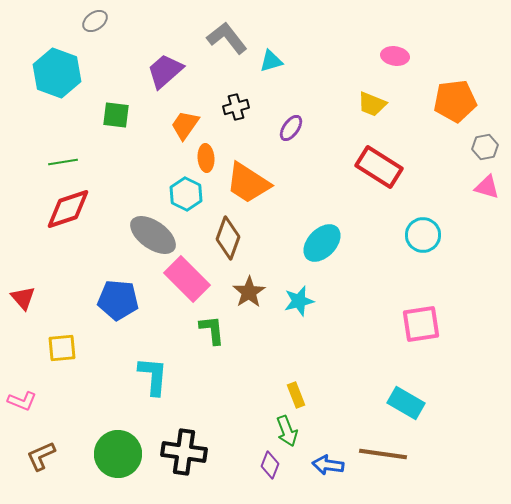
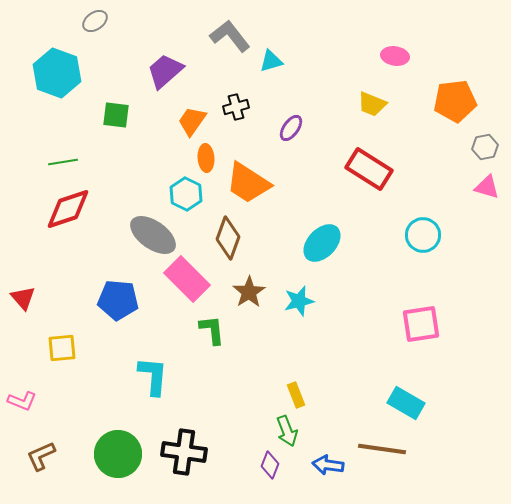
gray L-shape at (227, 38): moved 3 px right, 2 px up
orange trapezoid at (185, 125): moved 7 px right, 4 px up
red rectangle at (379, 167): moved 10 px left, 2 px down
brown line at (383, 454): moved 1 px left, 5 px up
